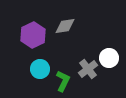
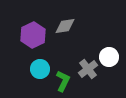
white circle: moved 1 px up
